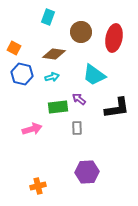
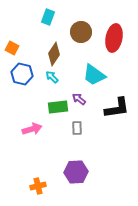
orange square: moved 2 px left
brown diamond: rotated 65 degrees counterclockwise
cyan arrow: rotated 120 degrees counterclockwise
purple hexagon: moved 11 px left
